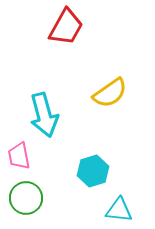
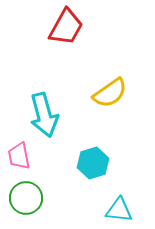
cyan hexagon: moved 8 px up
